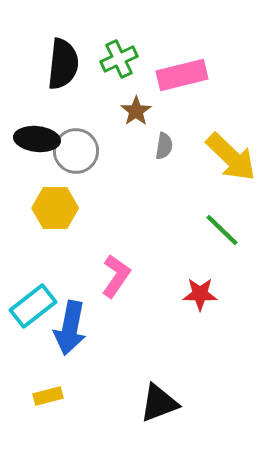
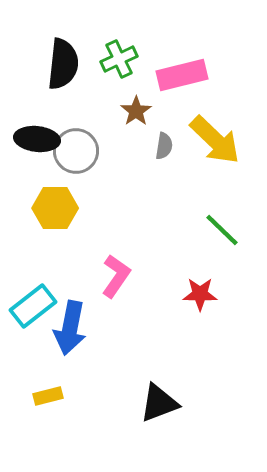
yellow arrow: moved 16 px left, 17 px up
